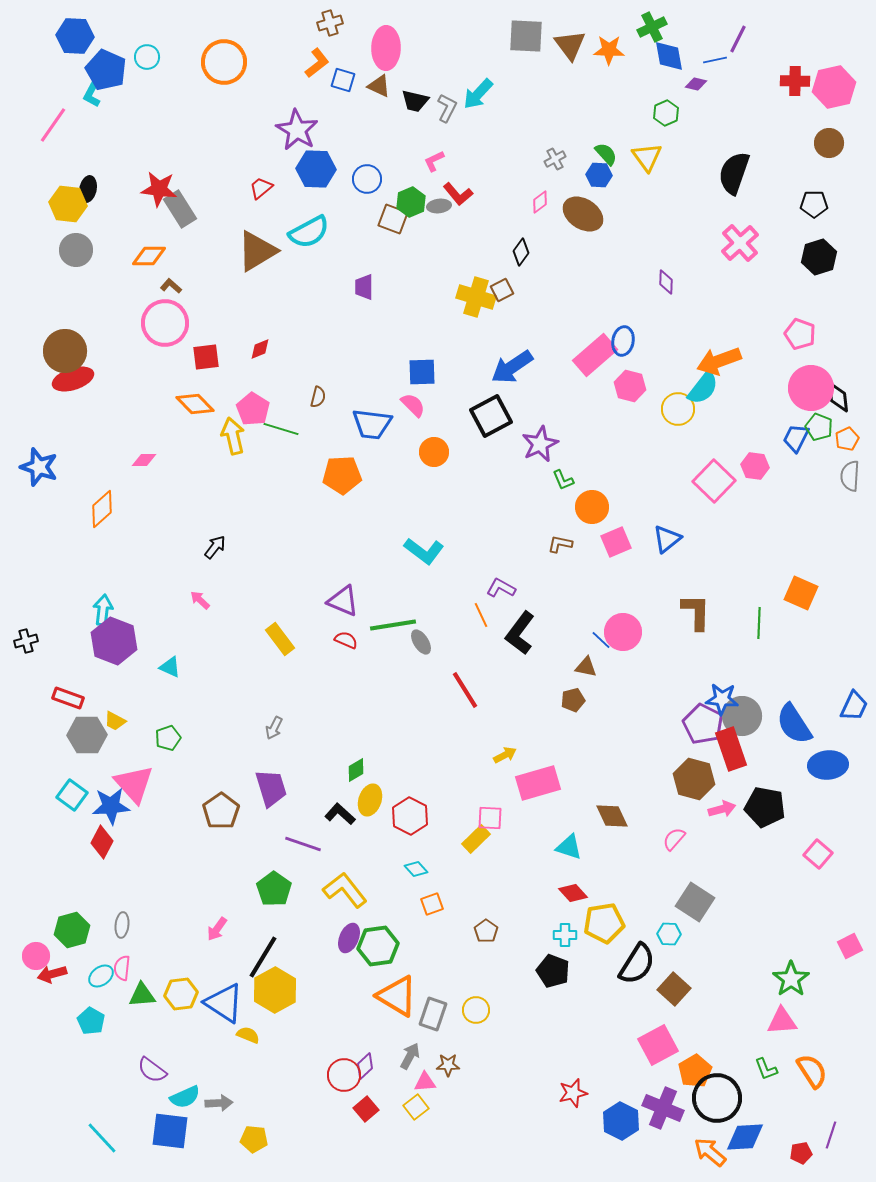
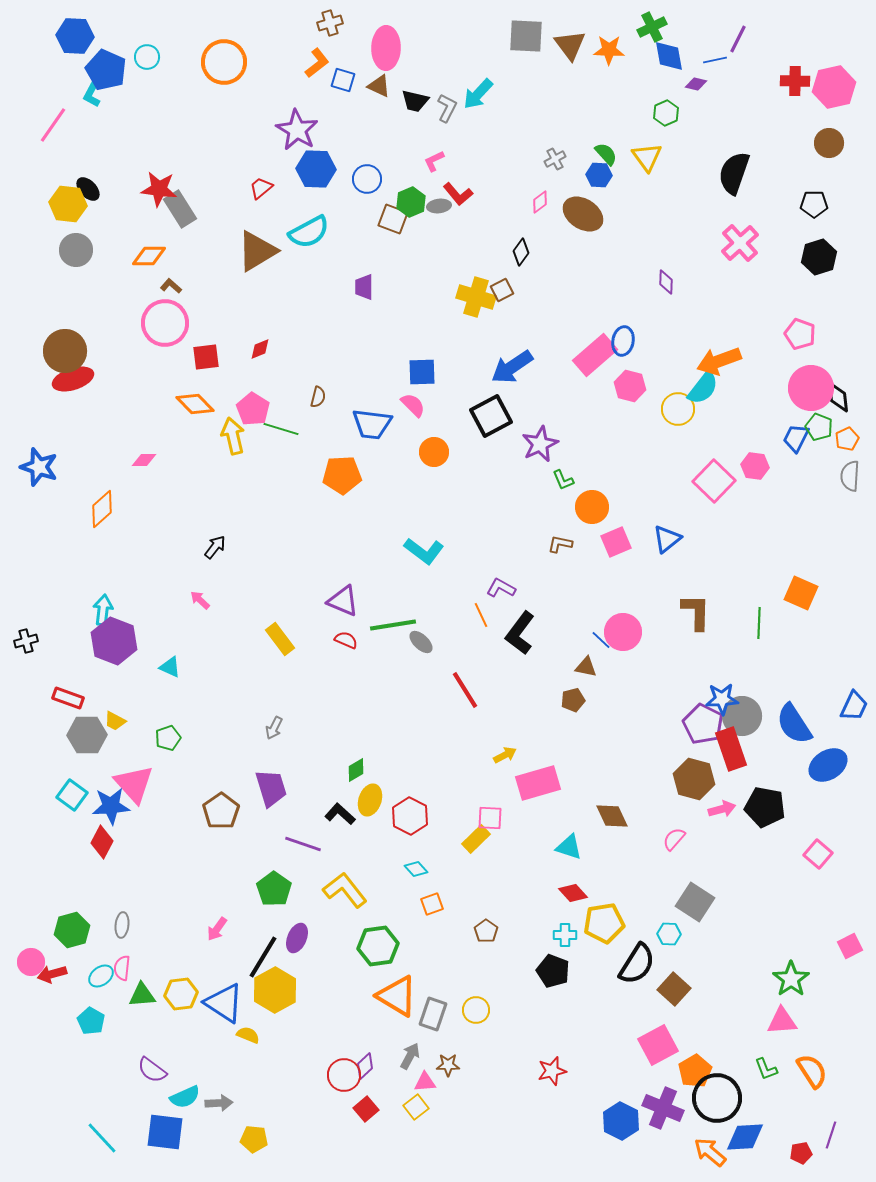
black ellipse at (88, 189): rotated 55 degrees counterclockwise
gray ellipse at (421, 642): rotated 15 degrees counterclockwise
blue star at (722, 699): rotated 8 degrees counterclockwise
blue ellipse at (828, 765): rotated 27 degrees counterclockwise
purple ellipse at (349, 938): moved 52 px left
pink circle at (36, 956): moved 5 px left, 6 px down
red star at (573, 1093): moved 21 px left, 22 px up
blue square at (170, 1131): moved 5 px left, 1 px down
